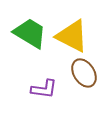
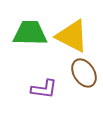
green trapezoid: rotated 30 degrees counterclockwise
